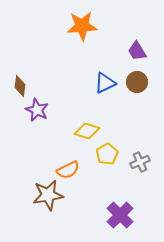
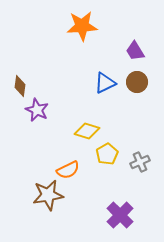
purple trapezoid: moved 2 px left
